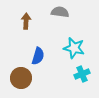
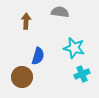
brown circle: moved 1 px right, 1 px up
